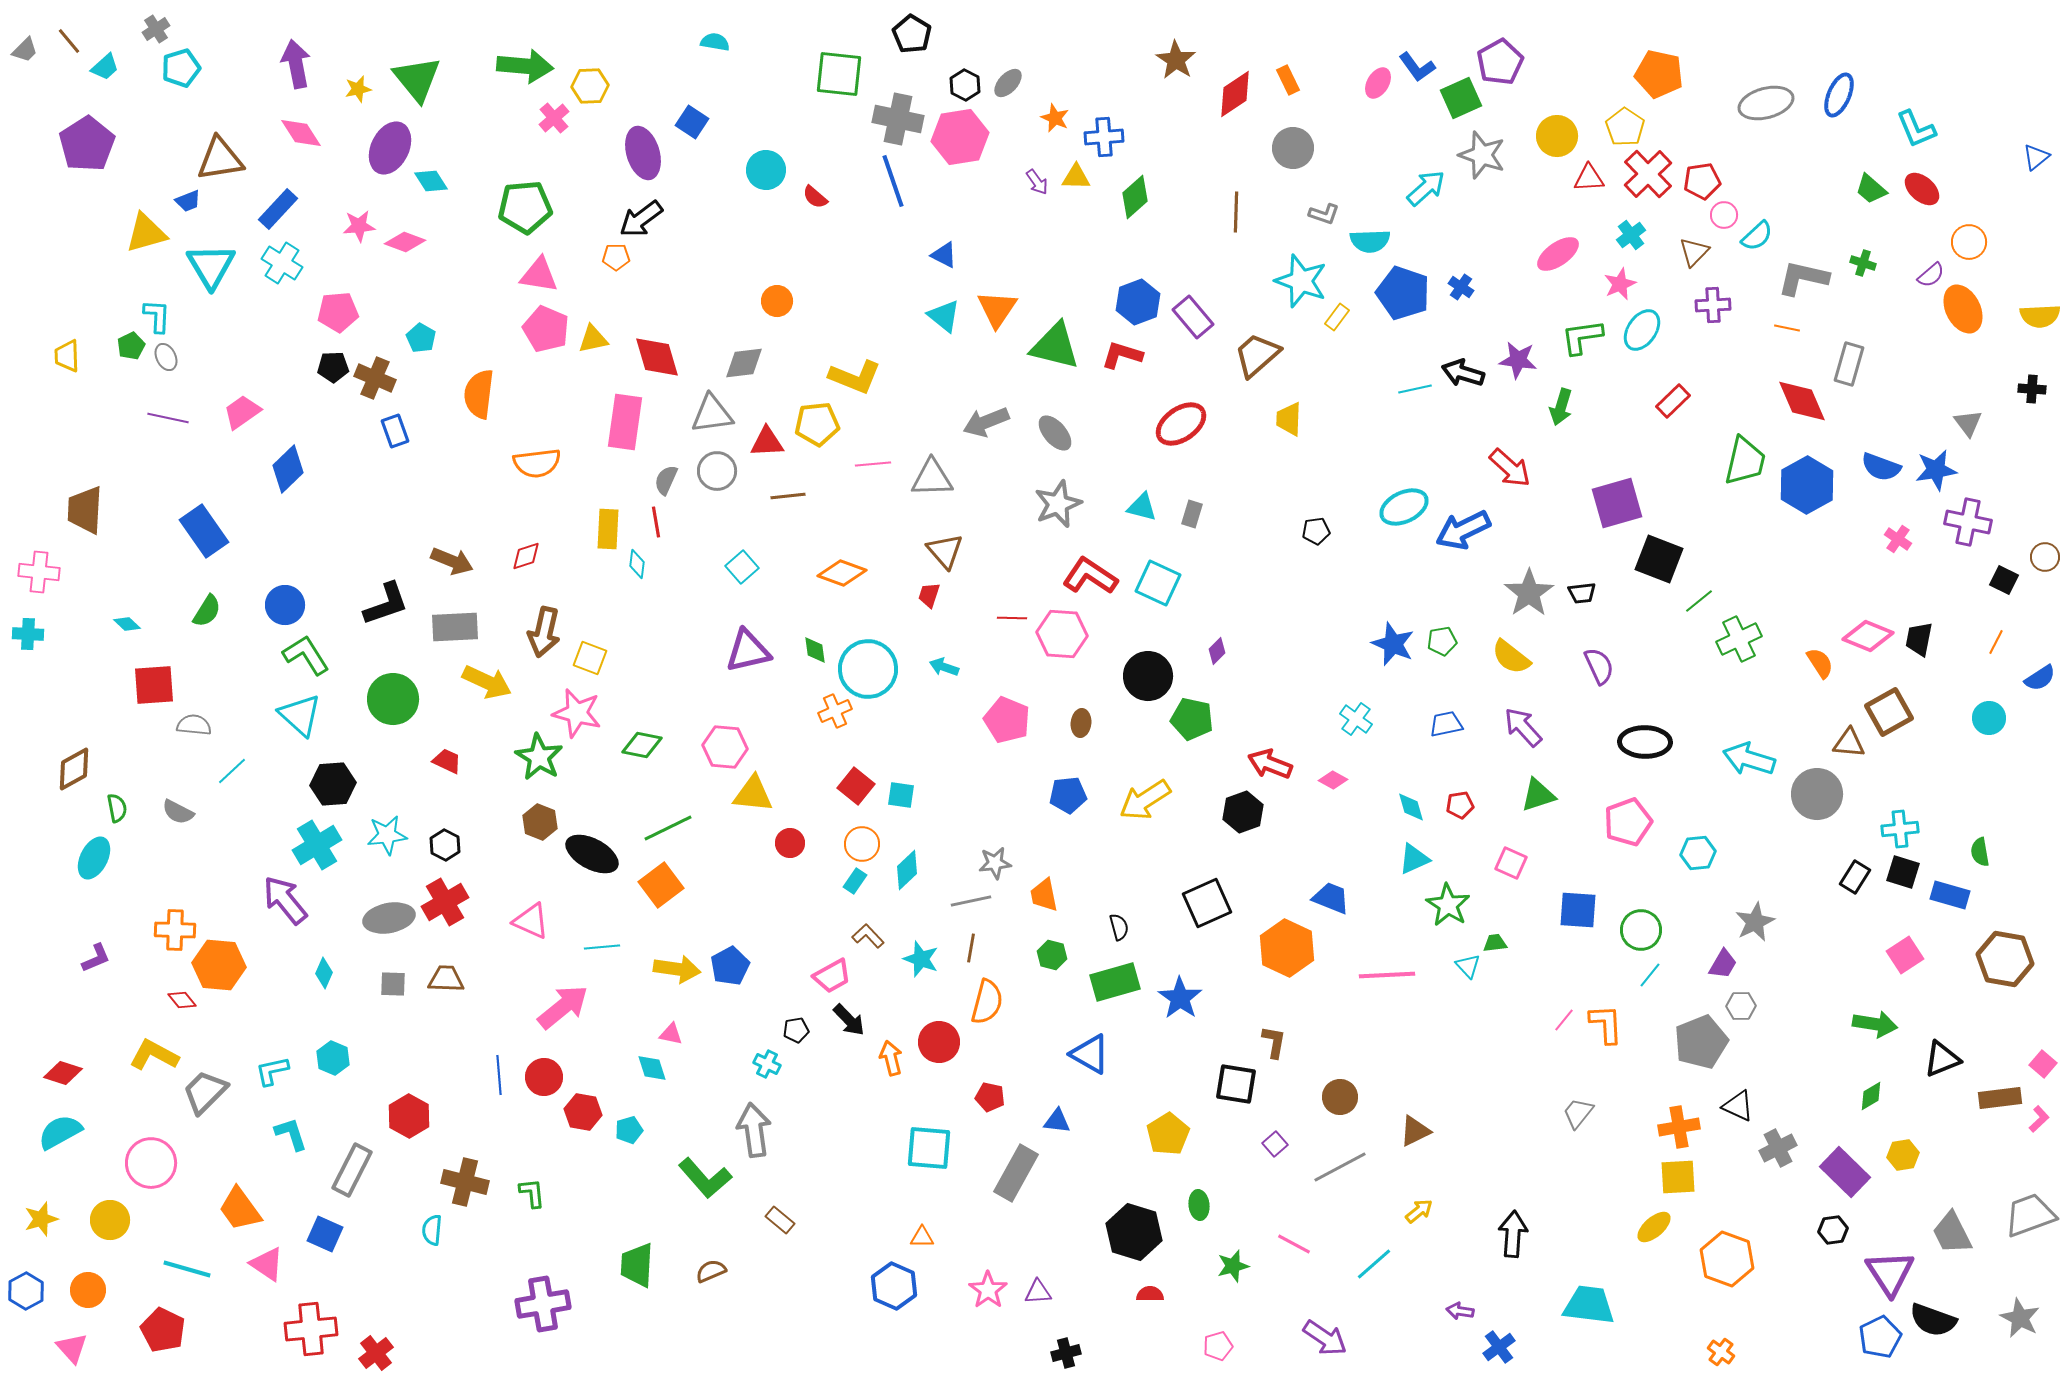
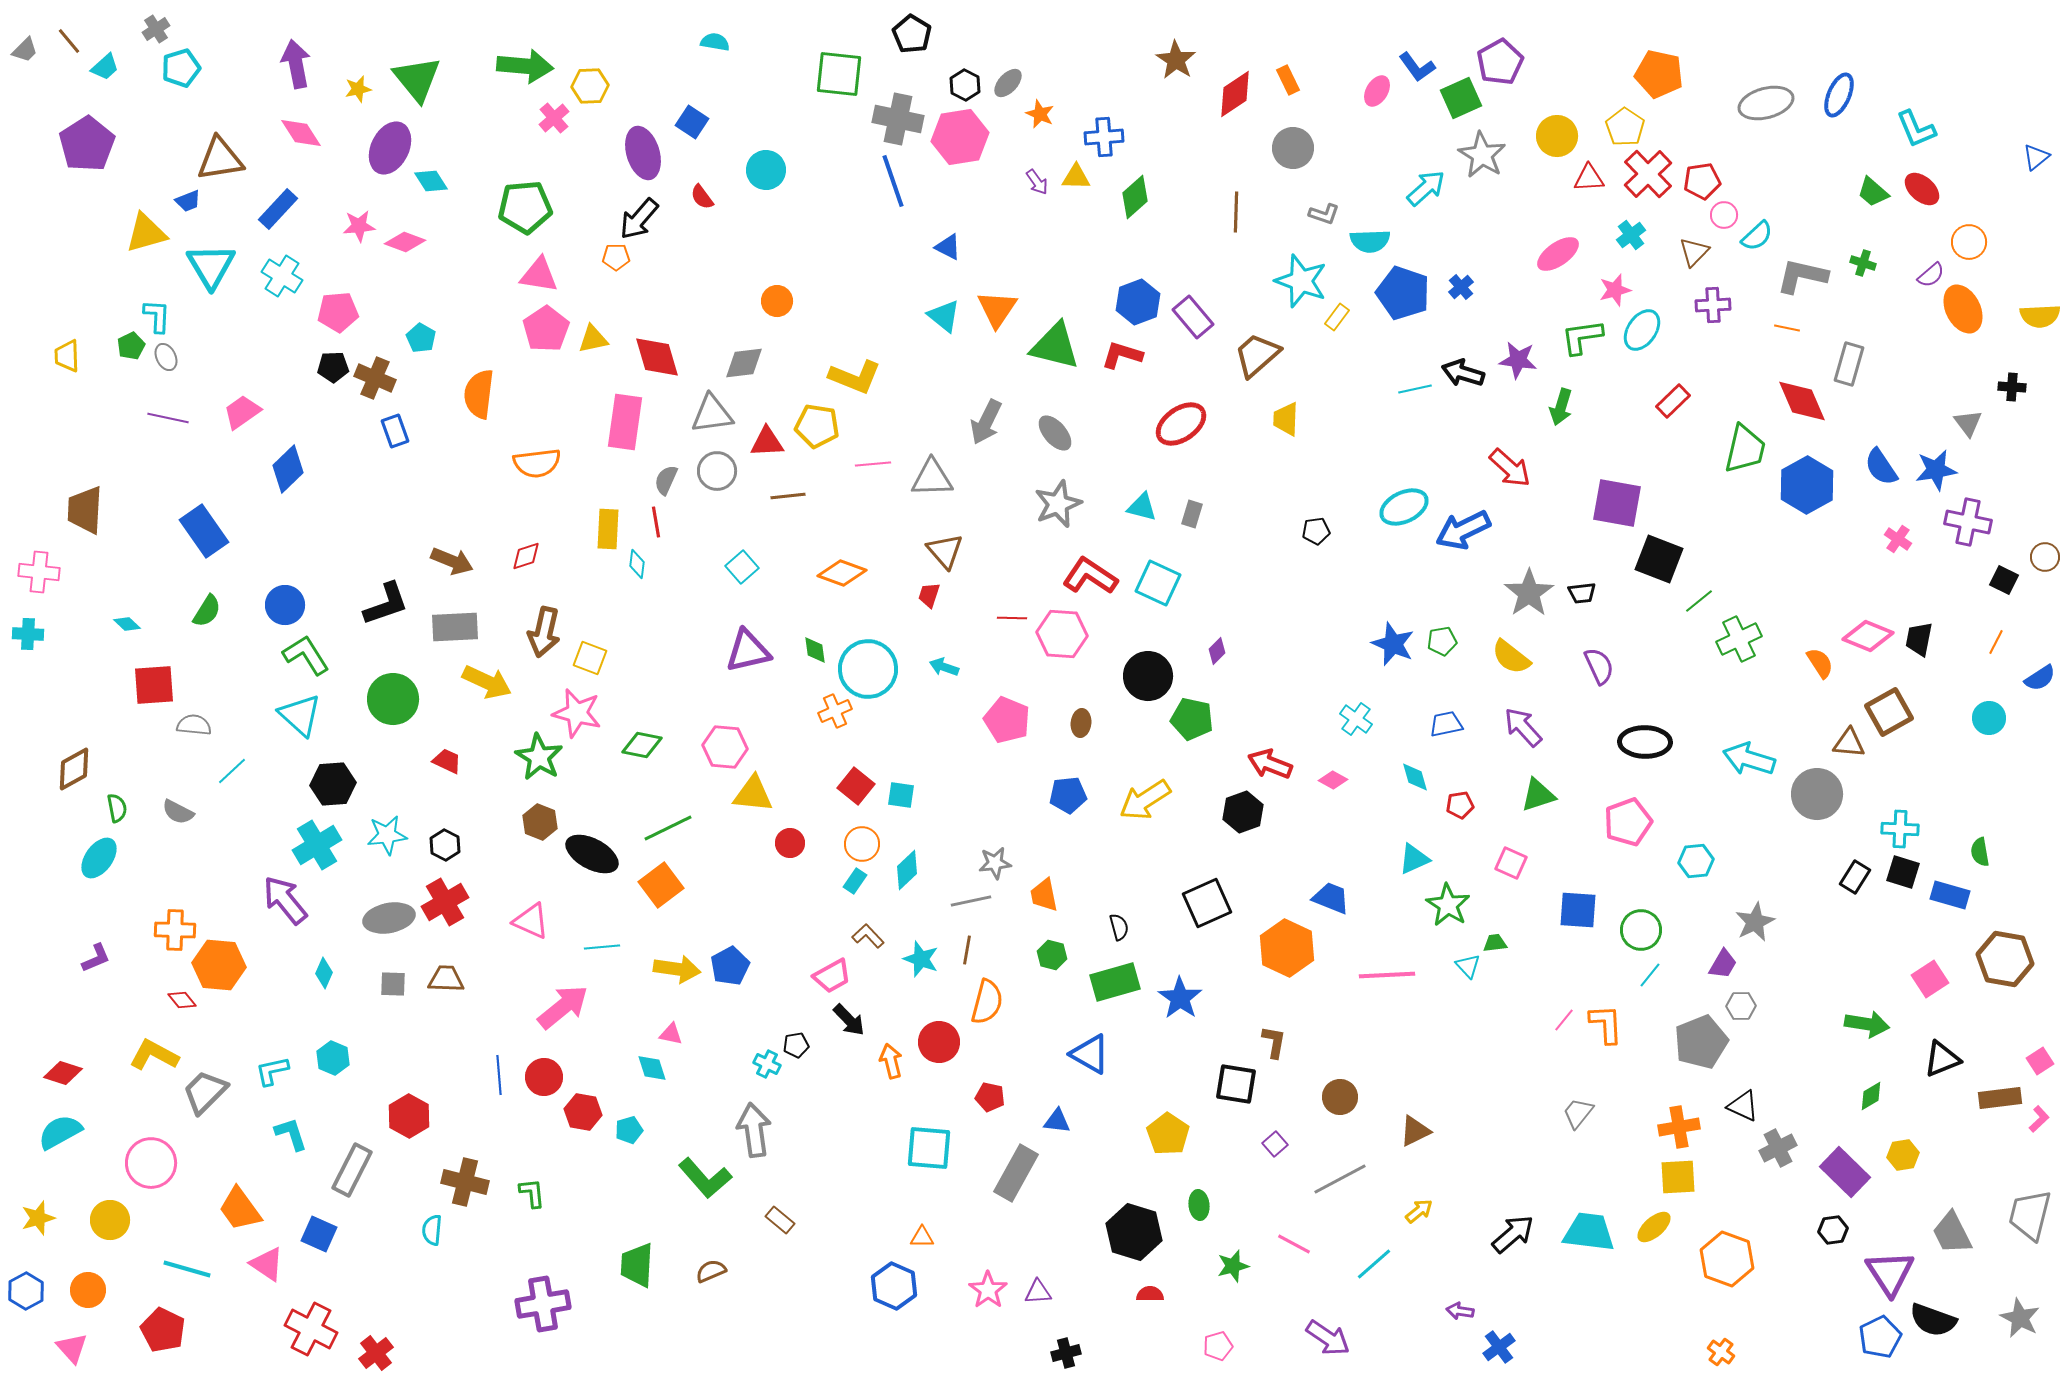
pink ellipse at (1378, 83): moved 1 px left, 8 px down
orange star at (1055, 118): moved 15 px left, 4 px up
gray star at (1482, 155): rotated 12 degrees clockwise
green trapezoid at (1871, 189): moved 2 px right, 3 px down
red semicircle at (815, 197): moved 113 px left; rotated 12 degrees clockwise
black arrow at (641, 219): moved 2 px left; rotated 12 degrees counterclockwise
blue triangle at (944, 255): moved 4 px right, 8 px up
cyan cross at (282, 263): moved 13 px down
gray L-shape at (1803, 278): moved 1 px left, 2 px up
pink star at (1620, 284): moved 5 px left, 6 px down; rotated 8 degrees clockwise
blue cross at (1461, 287): rotated 15 degrees clockwise
pink pentagon at (546, 329): rotated 15 degrees clockwise
black cross at (2032, 389): moved 20 px left, 2 px up
yellow trapezoid at (1289, 419): moved 3 px left
gray arrow at (986, 422): rotated 42 degrees counterclockwise
yellow pentagon at (817, 424): moved 2 px down; rotated 15 degrees clockwise
green trapezoid at (1745, 461): moved 12 px up
blue semicircle at (1881, 467): rotated 36 degrees clockwise
purple square at (1617, 503): rotated 26 degrees clockwise
cyan diamond at (1411, 807): moved 4 px right, 30 px up
cyan cross at (1900, 829): rotated 9 degrees clockwise
cyan hexagon at (1698, 853): moved 2 px left, 8 px down
cyan ellipse at (94, 858): moved 5 px right; rotated 9 degrees clockwise
brown line at (971, 948): moved 4 px left, 2 px down
pink square at (1905, 955): moved 25 px right, 24 px down
green arrow at (1875, 1024): moved 8 px left
black pentagon at (796, 1030): moved 15 px down
orange arrow at (891, 1058): moved 3 px down
pink square at (2043, 1064): moved 3 px left, 3 px up; rotated 16 degrees clockwise
black triangle at (1738, 1106): moved 5 px right
yellow pentagon at (1168, 1134): rotated 6 degrees counterclockwise
gray line at (1340, 1167): moved 12 px down
gray trapezoid at (2030, 1215): rotated 56 degrees counterclockwise
yellow star at (41, 1219): moved 3 px left, 1 px up
blue square at (325, 1234): moved 6 px left
black arrow at (1513, 1234): rotated 45 degrees clockwise
cyan trapezoid at (1589, 1305): moved 73 px up
red cross at (311, 1329): rotated 33 degrees clockwise
purple arrow at (1325, 1338): moved 3 px right
